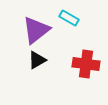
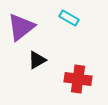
purple triangle: moved 15 px left, 3 px up
red cross: moved 8 px left, 15 px down
